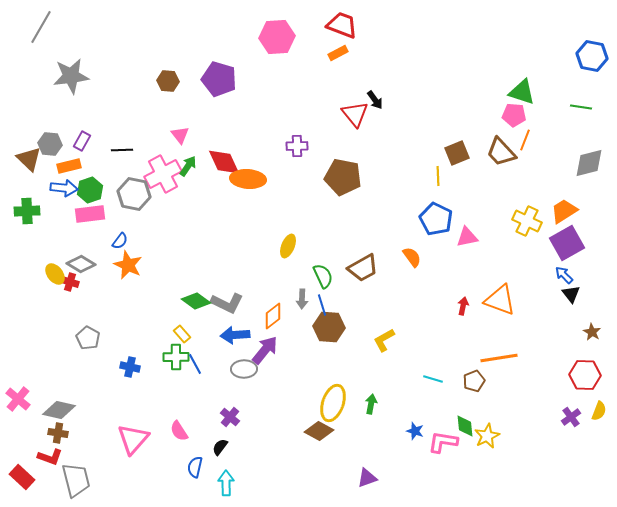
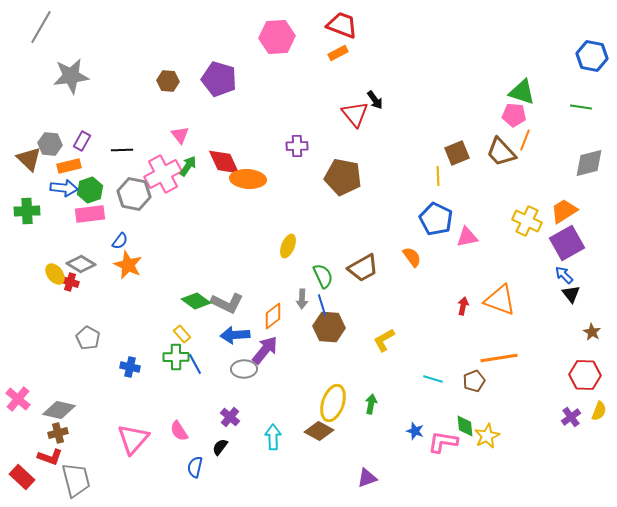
brown cross at (58, 433): rotated 24 degrees counterclockwise
cyan arrow at (226, 483): moved 47 px right, 46 px up
